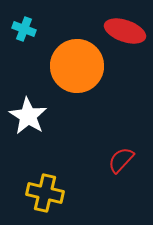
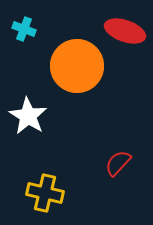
red semicircle: moved 3 px left, 3 px down
